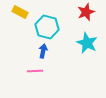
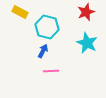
blue arrow: rotated 16 degrees clockwise
pink line: moved 16 px right
